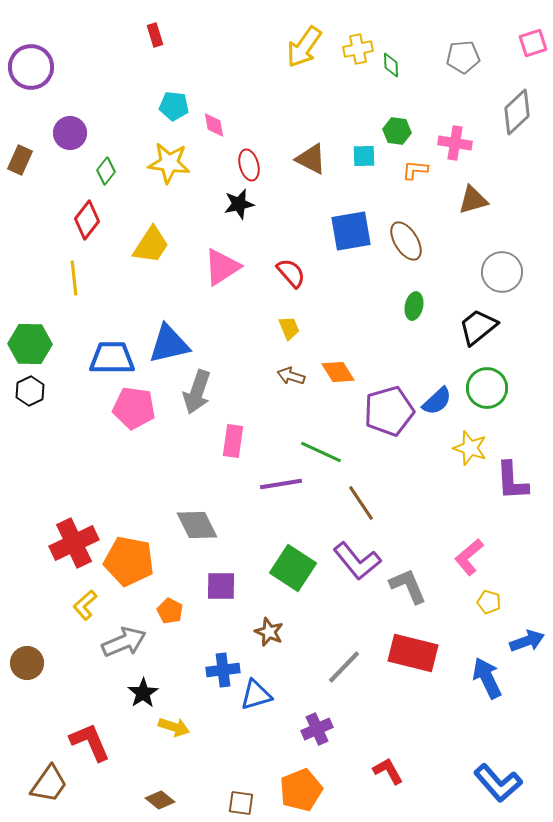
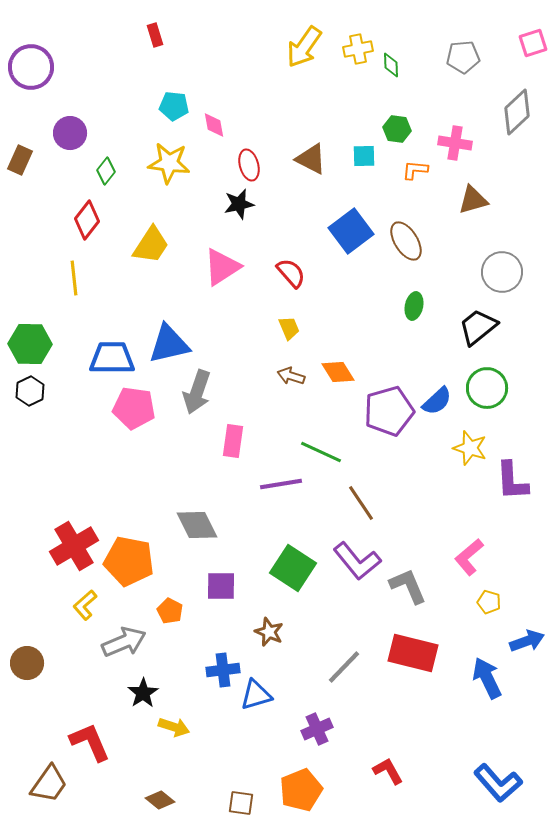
green hexagon at (397, 131): moved 2 px up
blue square at (351, 231): rotated 27 degrees counterclockwise
red cross at (74, 543): moved 3 px down; rotated 6 degrees counterclockwise
